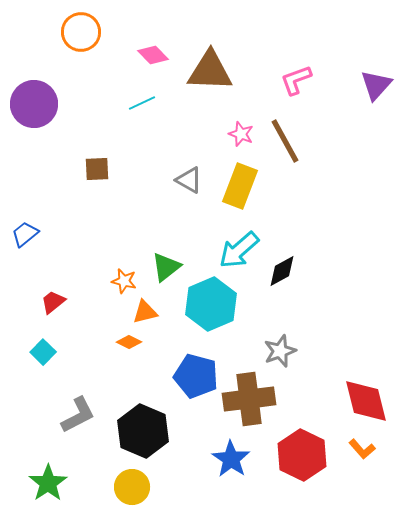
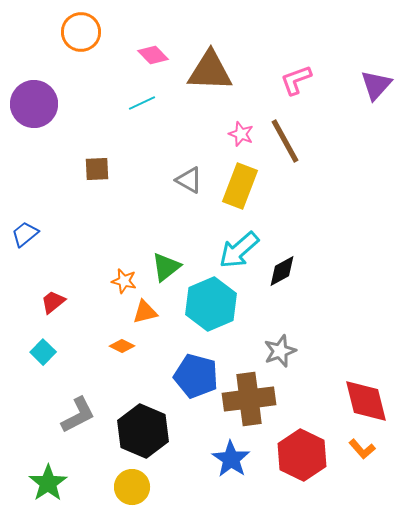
orange diamond: moved 7 px left, 4 px down
